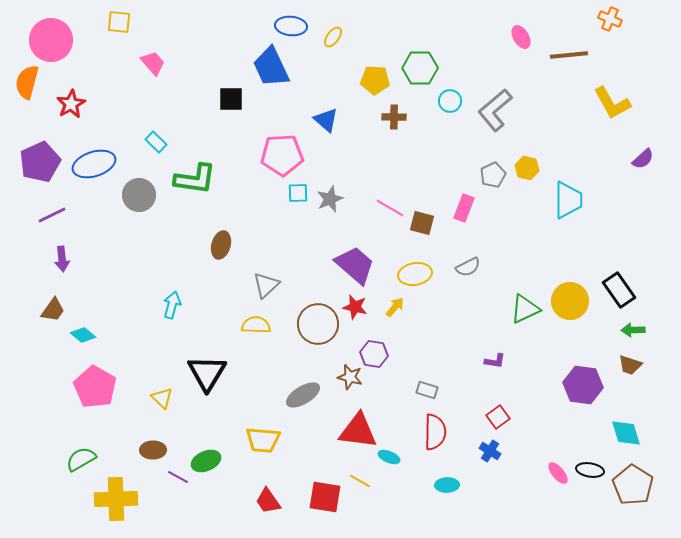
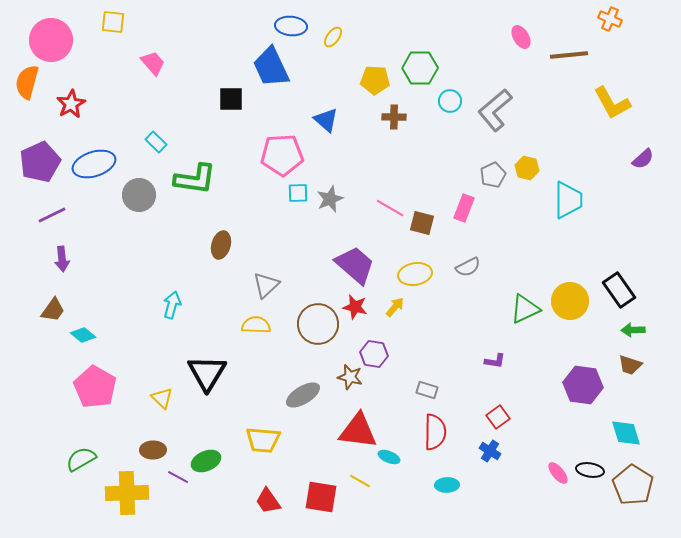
yellow square at (119, 22): moved 6 px left
red square at (325, 497): moved 4 px left
yellow cross at (116, 499): moved 11 px right, 6 px up
